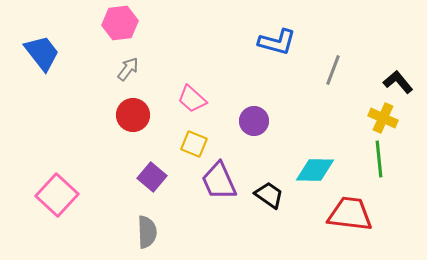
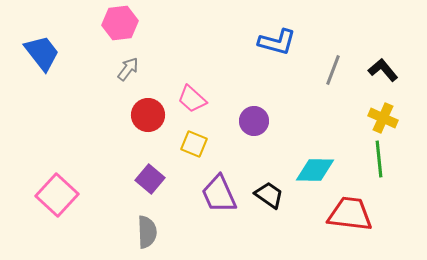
black L-shape: moved 15 px left, 12 px up
red circle: moved 15 px right
purple square: moved 2 px left, 2 px down
purple trapezoid: moved 13 px down
